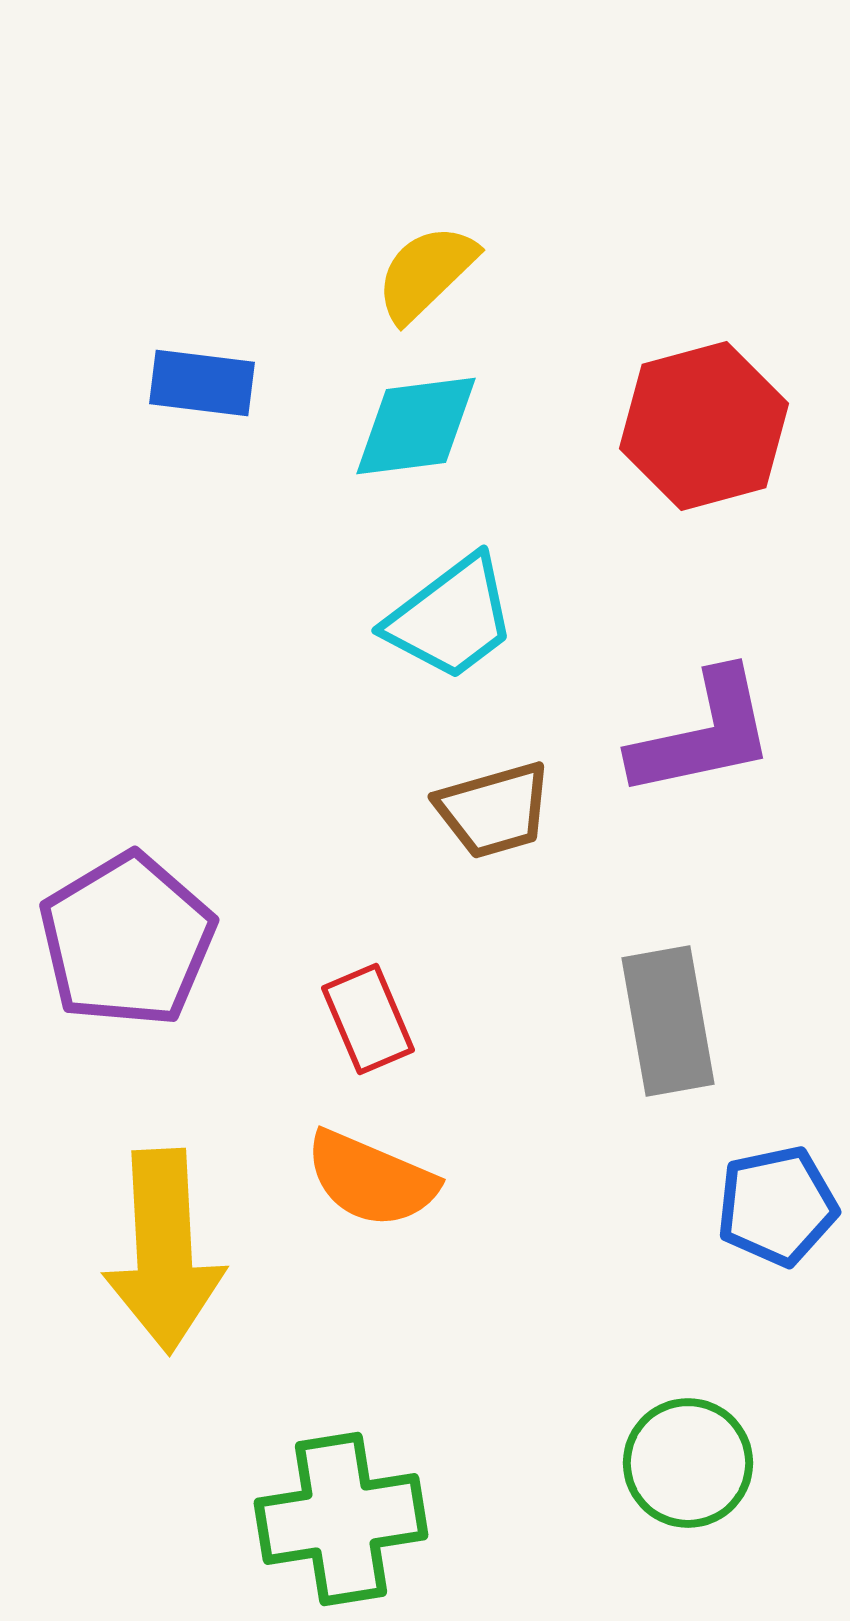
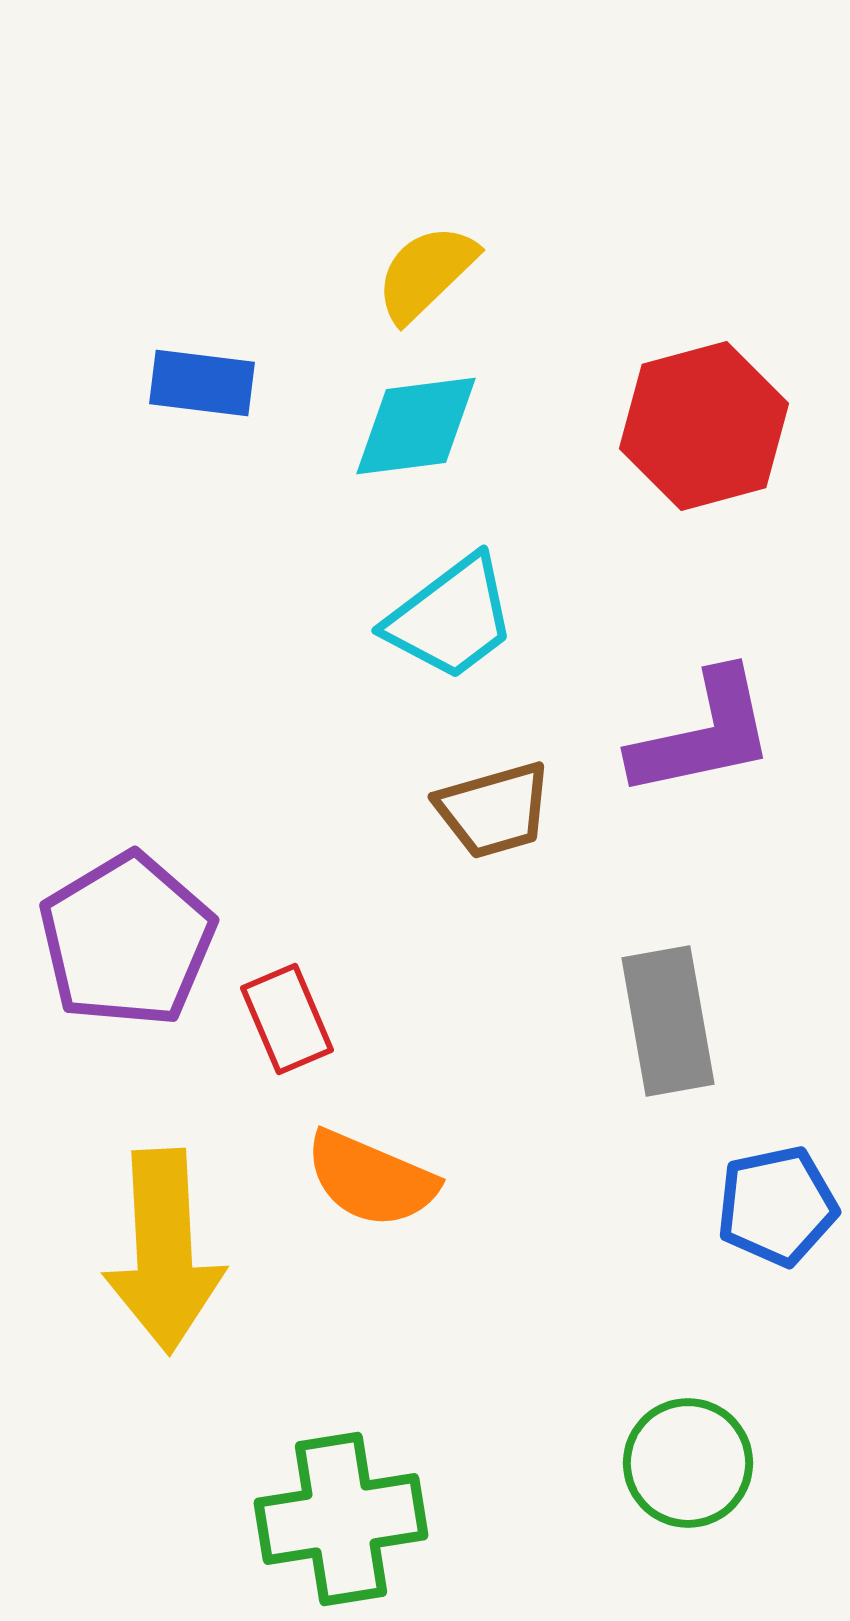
red rectangle: moved 81 px left
